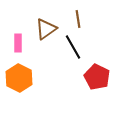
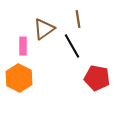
brown triangle: moved 2 px left
pink rectangle: moved 5 px right, 3 px down
black line: moved 1 px left, 1 px up
red pentagon: moved 1 px down; rotated 15 degrees counterclockwise
